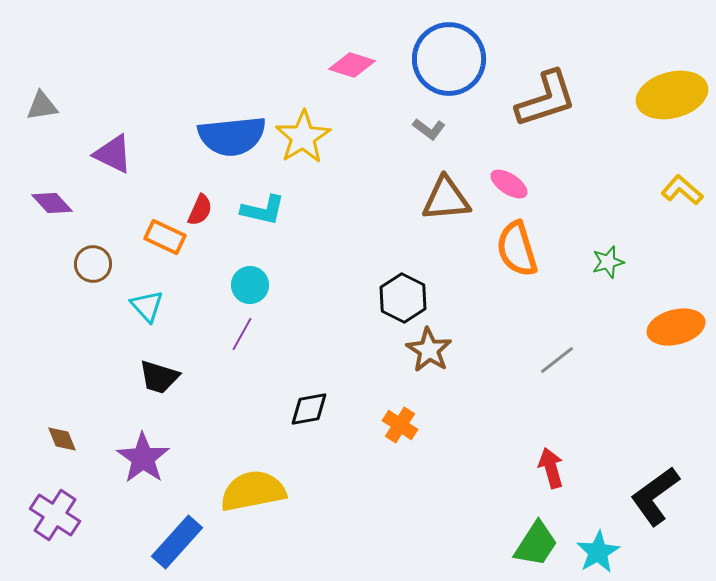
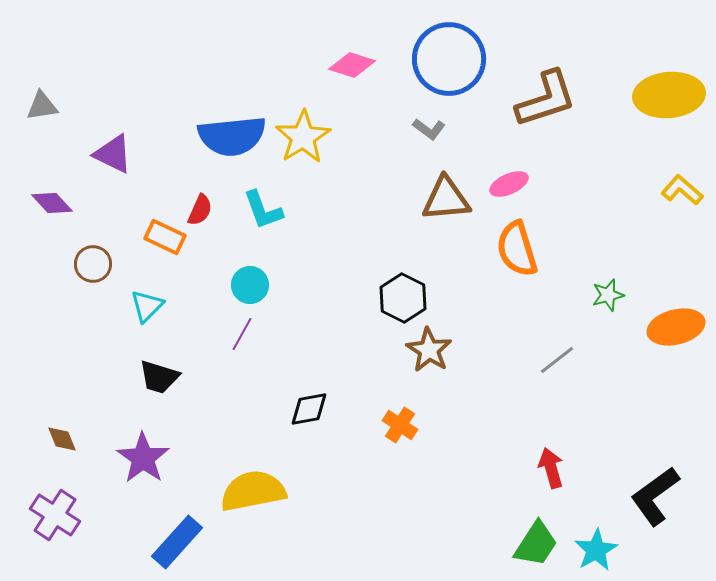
yellow ellipse: moved 3 px left; rotated 10 degrees clockwise
pink ellipse: rotated 57 degrees counterclockwise
cyan L-shape: rotated 57 degrees clockwise
green star: moved 33 px down
cyan triangle: rotated 27 degrees clockwise
cyan star: moved 2 px left, 2 px up
